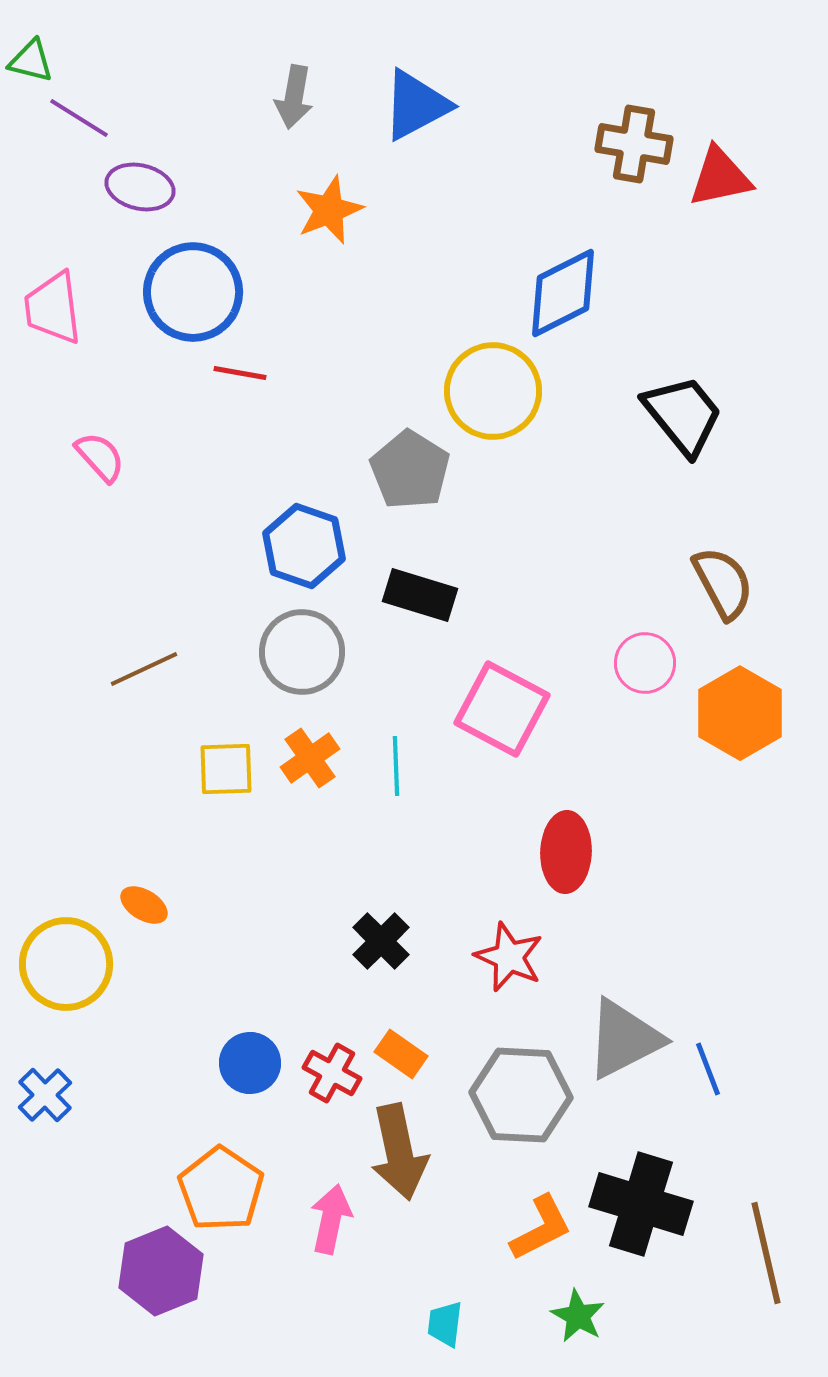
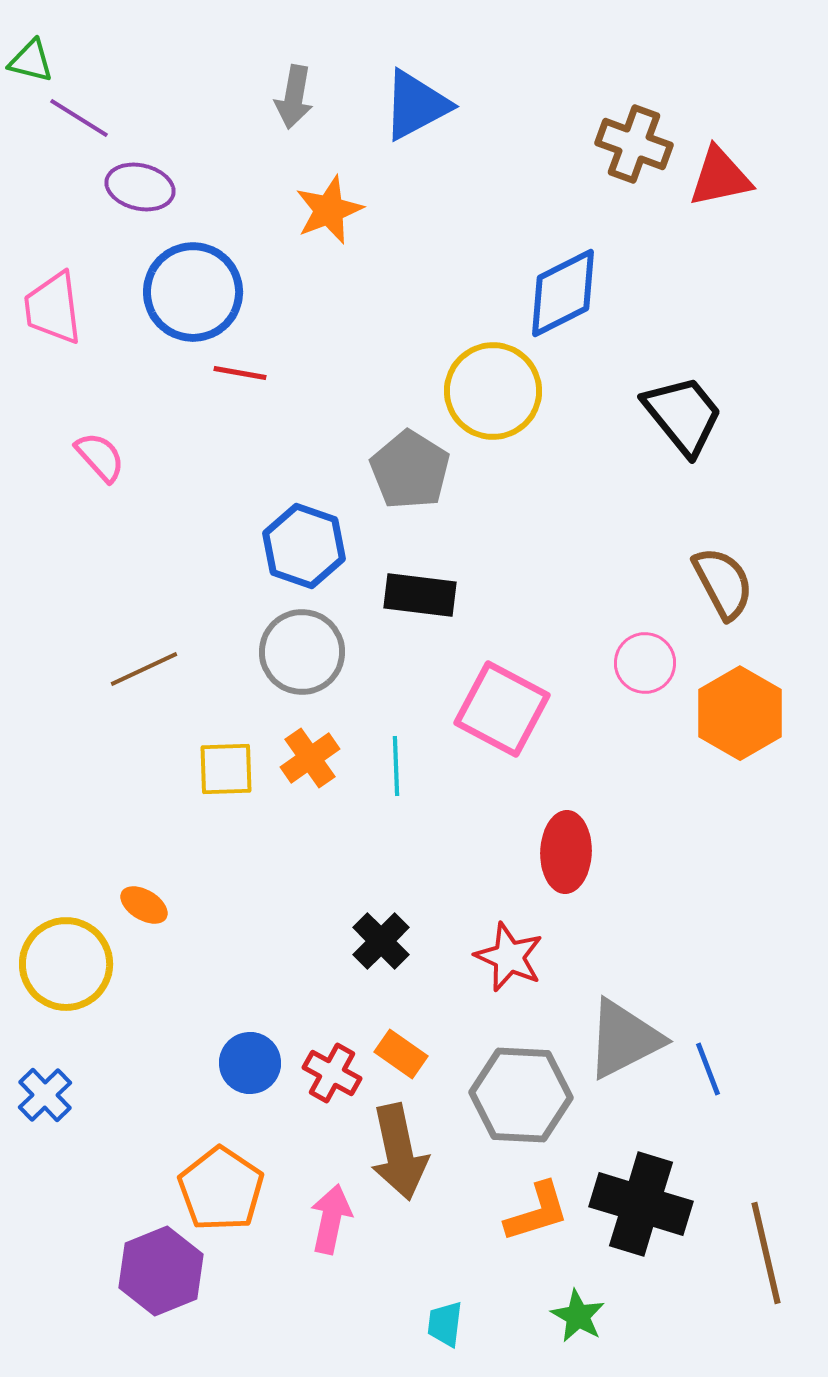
brown cross at (634, 144): rotated 10 degrees clockwise
black rectangle at (420, 595): rotated 10 degrees counterclockwise
orange L-shape at (541, 1228): moved 4 px left, 16 px up; rotated 10 degrees clockwise
